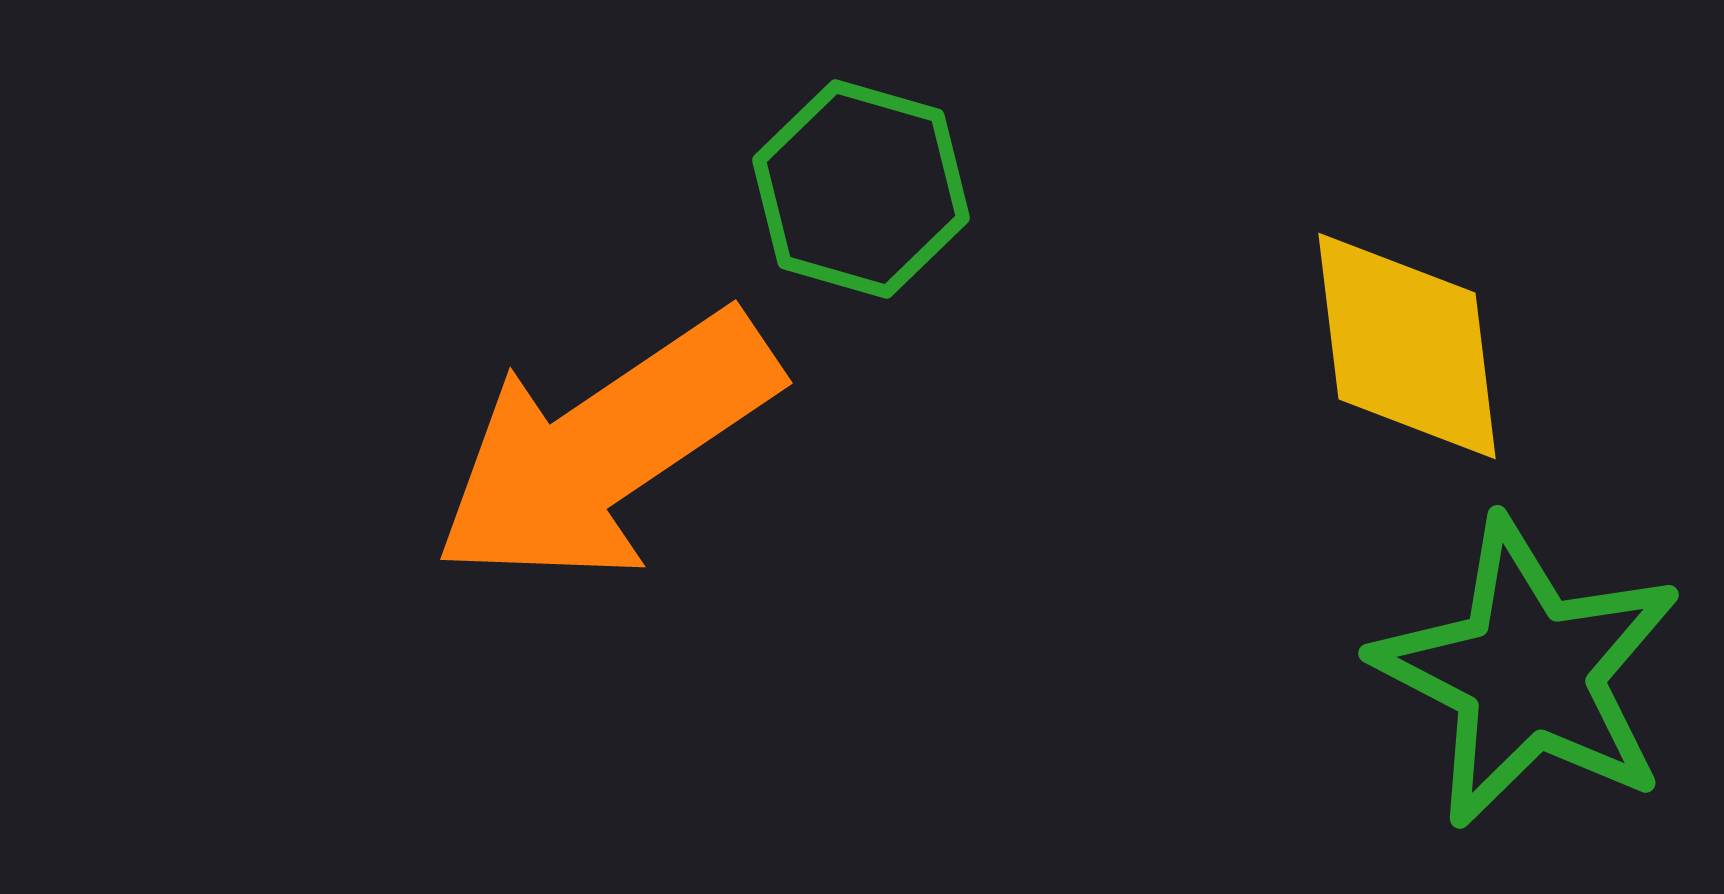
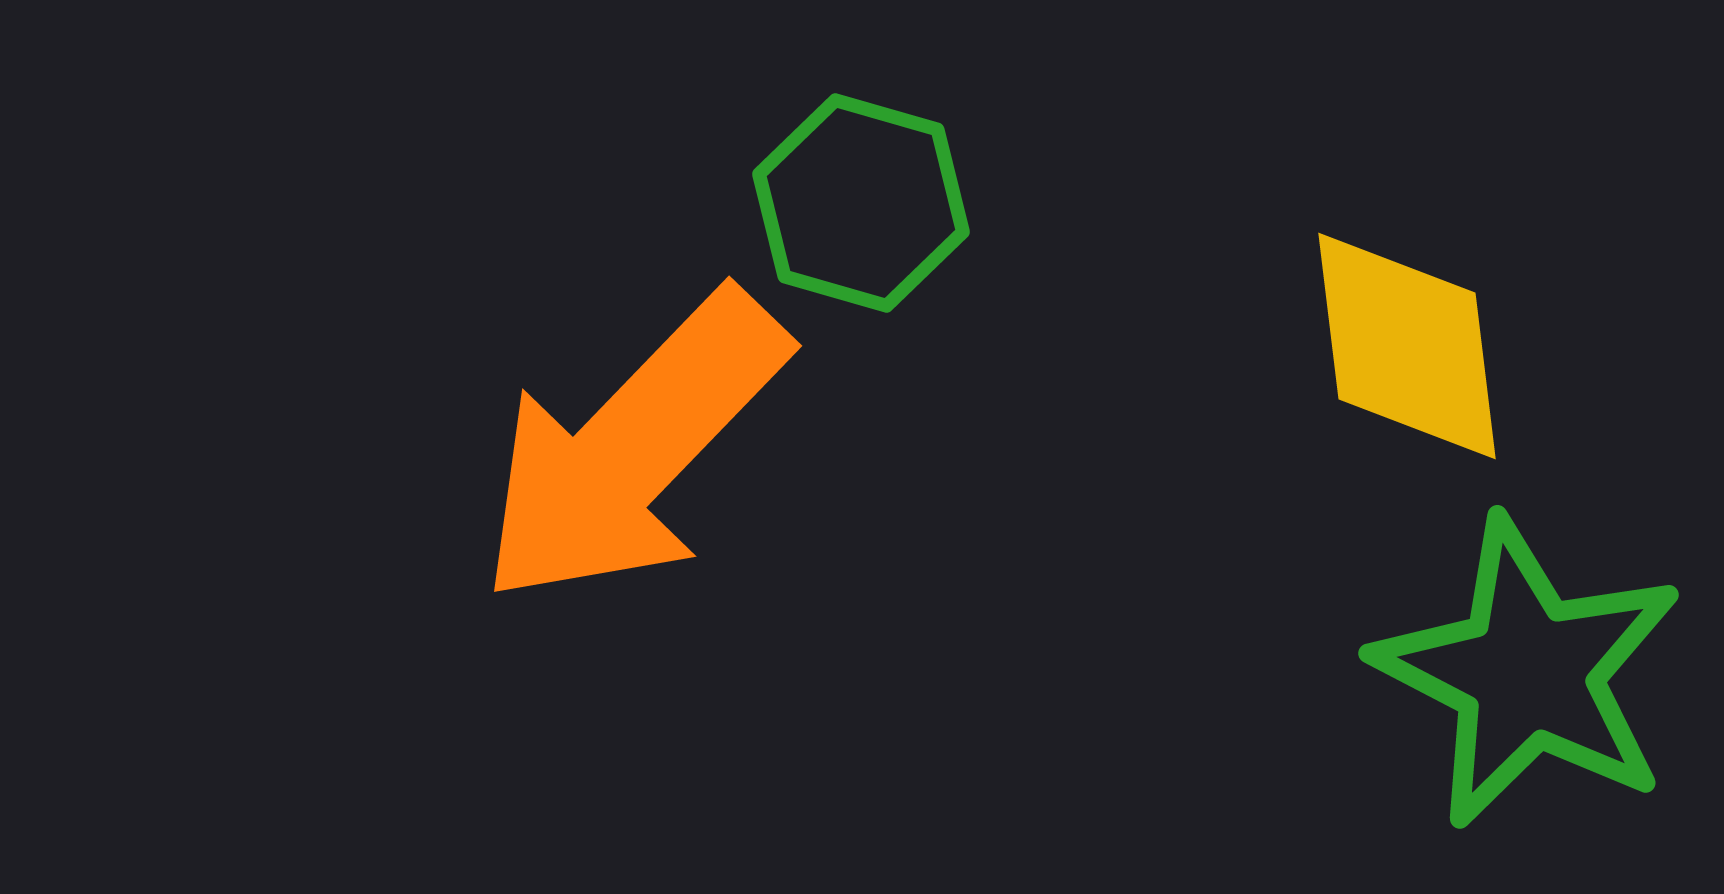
green hexagon: moved 14 px down
orange arrow: moved 27 px right; rotated 12 degrees counterclockwise
